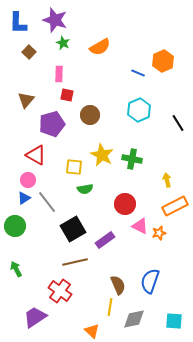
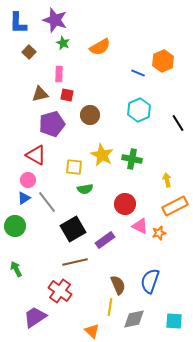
brown triangle: moved 14 px right, 6 px up; rotated 36 degrees clockwise
